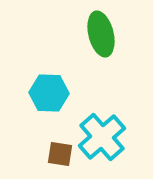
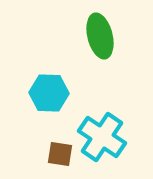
green ellipse: moved 1 px left, 2 px down
cyan cross: rotated 15 degrees counterclockwise
